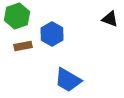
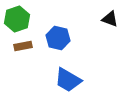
green hexagon: moved 3 px down
blue hexagon: moved 6 px right, 4 px down; rotated 15 degrees counterclockwise
